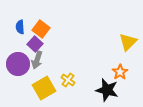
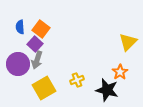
yellow cross: moved 9 px right; rotated 32 degrees clockwise
